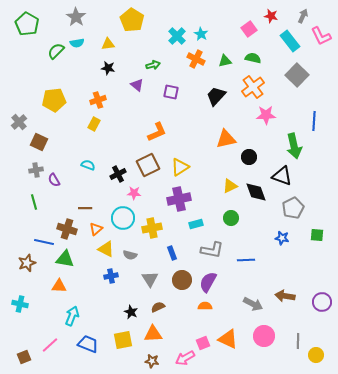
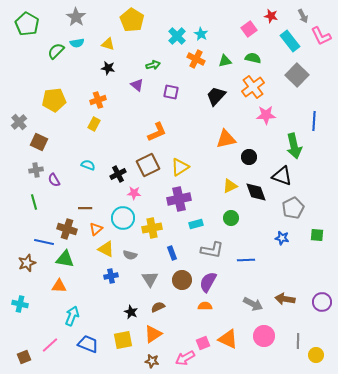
gray arrow at (303, 16): rotated 128 degrees clockwise
yellow triangle at (108, 44): rotated 24 degrees clockwise
brown arrow at (285, 296): moved 3 px down
orange triangle at (153, 334): rotated 30 degrees counterclockwise
